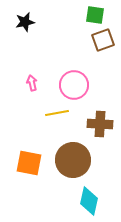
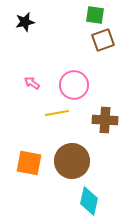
pink arrow: rotated 42 degrees counterclockwise
brown cross: moved 5 px right, 4 px up
brown circle: moved 1 px left, 1 px down
